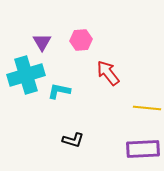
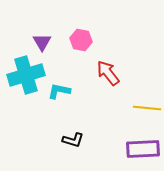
pink hexagon: rotated 15 degrees clockwise
